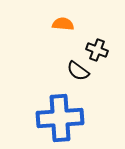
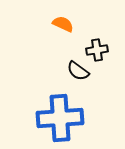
orange semicircle: rotated 20 degrees clockwise
black cross: rotated 30 degrees counterclockwise
